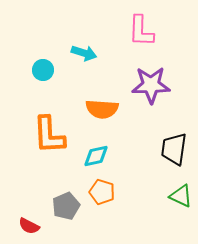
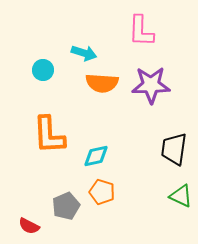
orange semicircle: moved 26 px up
